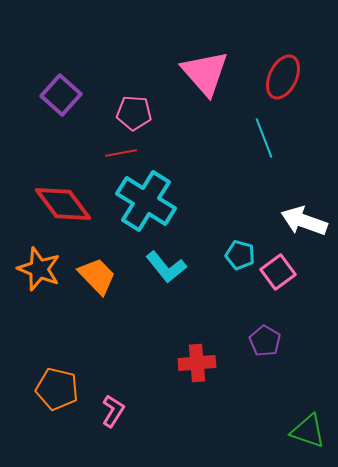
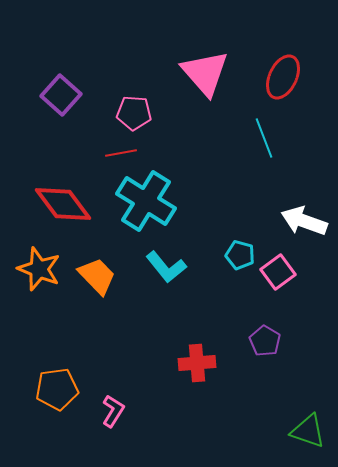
orange pentagon: rotated 21 degrees counterclockwise
